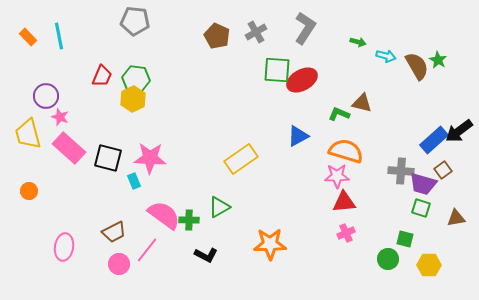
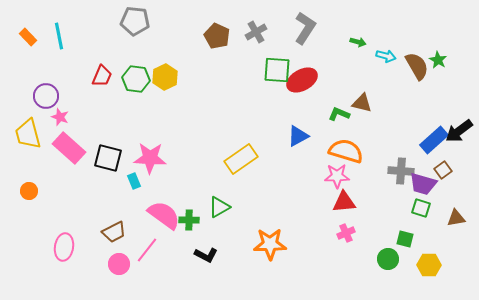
yellow hexagon at (133, 99): moved 32 px right, 22 px up
